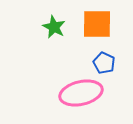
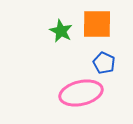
green star: moved 7 px right, 4 px down
